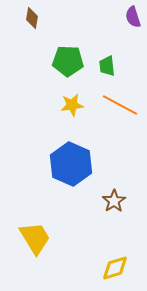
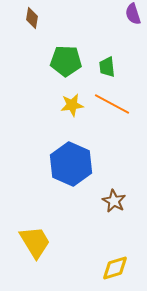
purple semicircle: moved 3 px up
green pentagon: moved 2 px left
green trapezoid: moved 1 px down
orange line: moved 8 px left, 1 px up
brown star: rotated 10 degrees counterclockwise
yellow trapezoid: moved 4 px down
